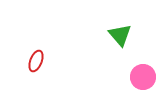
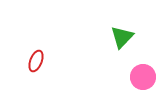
green triangle: moved 2 px right, 2 px down; rotated 25 degrees clockwise
